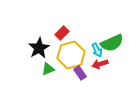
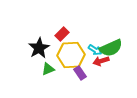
red rectangle: moved 1 px down
green semicircle: moved 1 px left, 5 px down
cyan arrow: moved 2 px left; rotated 32 degrees counterclockwise
yellow hexagon: rotated 12 degrees clockwise
red arrow: moved 1 px right, 3 px up
